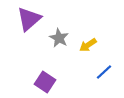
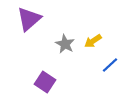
gray star: moved 6 px right, 6 px down
yellow arrow: moved 5 px right, 4 px up
blue line: moved 6 px right, 7 px up
